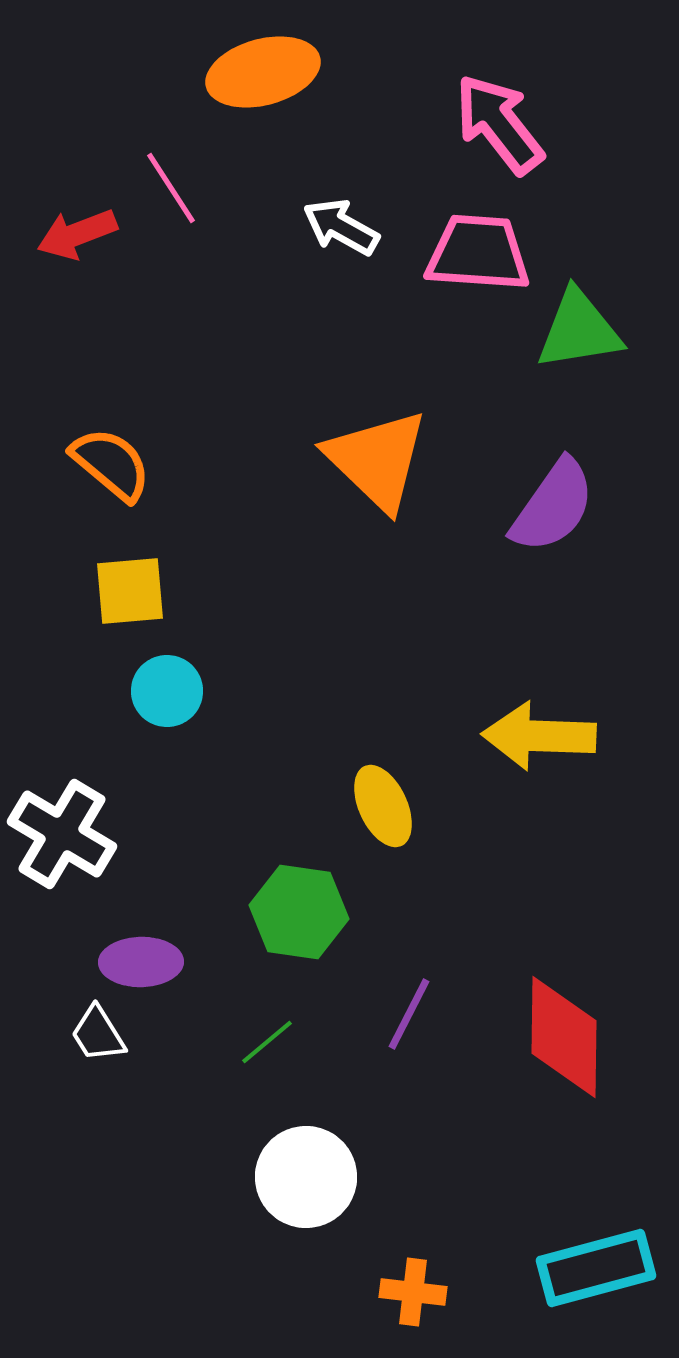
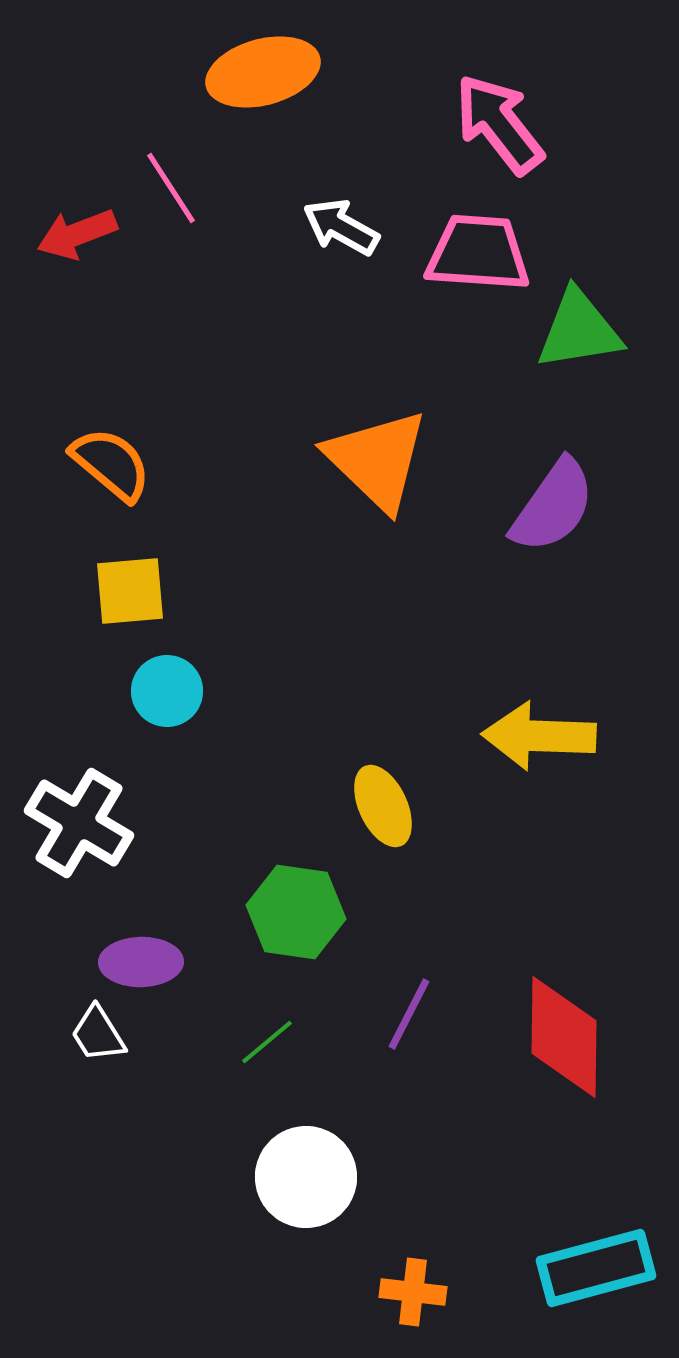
white cross: moved 17 px right, 11 px up
green hexagon: moved 3 px left
